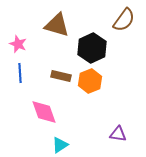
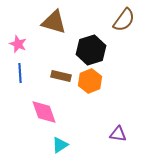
brown triangle: moved 3 px left, 3 px up
black hexagon: moved 1 px left, 2 px down; rotated 8 degrees clockwise
